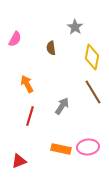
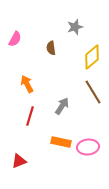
gray star: rotated 21 degrees clockwise
yellow diamond: rotated 40 degrees clockwise
orange rectangle: moved 7 px up
